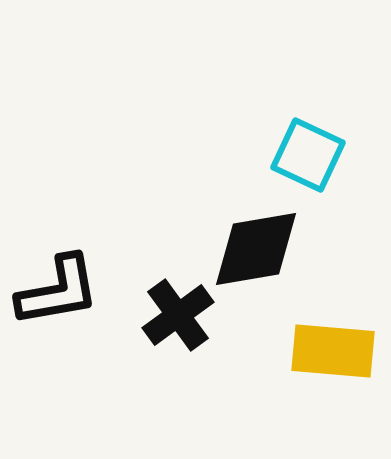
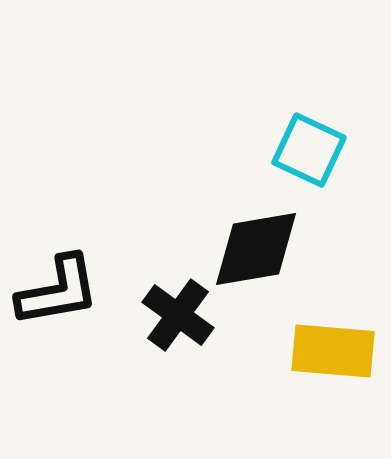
cyan square: moved 1 px right, 5 px up
black cross: rotated 18 degrees counterclockwise
